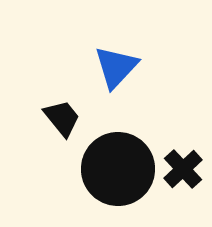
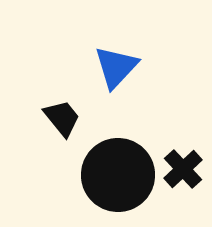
black circle: moved 6 px down
